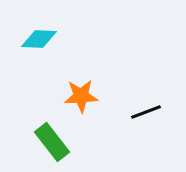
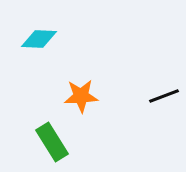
black line: moved 18 px right, 16 px up
green rectangle: rotated 6 degrees clockwise
